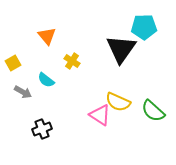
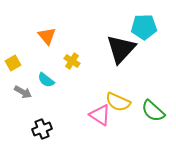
black triangle: rotated 8 degrees clockwise
